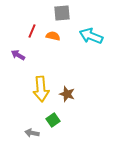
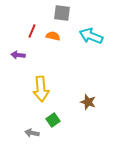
gray square: rotated 12 degrees clockwise
purple arrow: rotated 24 degrees counterclockwise
brown star: moved 21 px right, 8 px down
